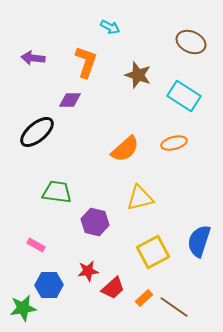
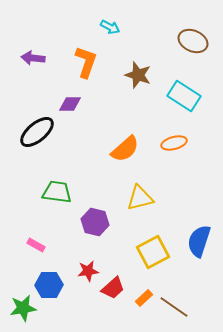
brown ellipse: moved 2 px right, 1 px up
purple diamond: moved 4 px down
